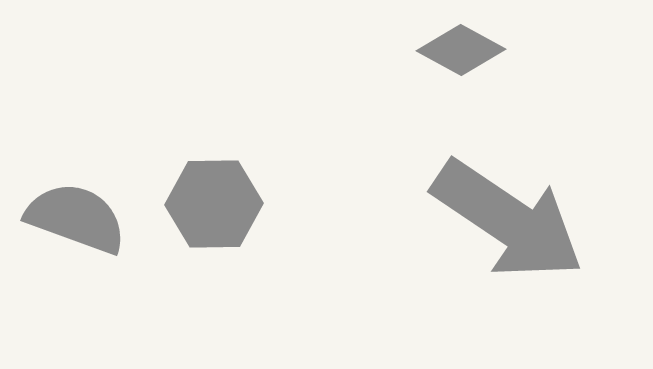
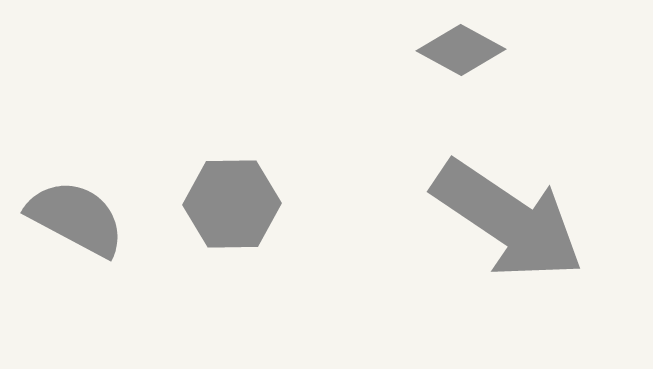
gray hexagon: moved 18 px right
gray semicircle: rotated 8 degrees clockwise
